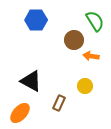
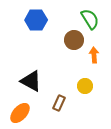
green semicircle: moved 5 px left, 2 px up
orange arrow: moved 3 px right, 1 px up; rotated 77 degrees clockwise
